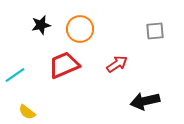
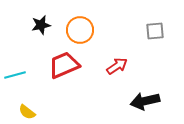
orange circle: moved 1 px down
red arrow: moved 2 px down
cyan line: rotated 20 degrees clockwise
